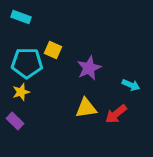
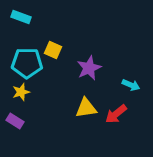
purple rectangle: rotated 12 degrees counterclockwise
